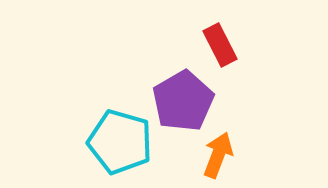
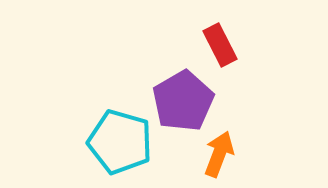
orange arrow: moved 1 px right, 1 px up
